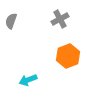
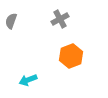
orange hexagon: moved 3 px right
